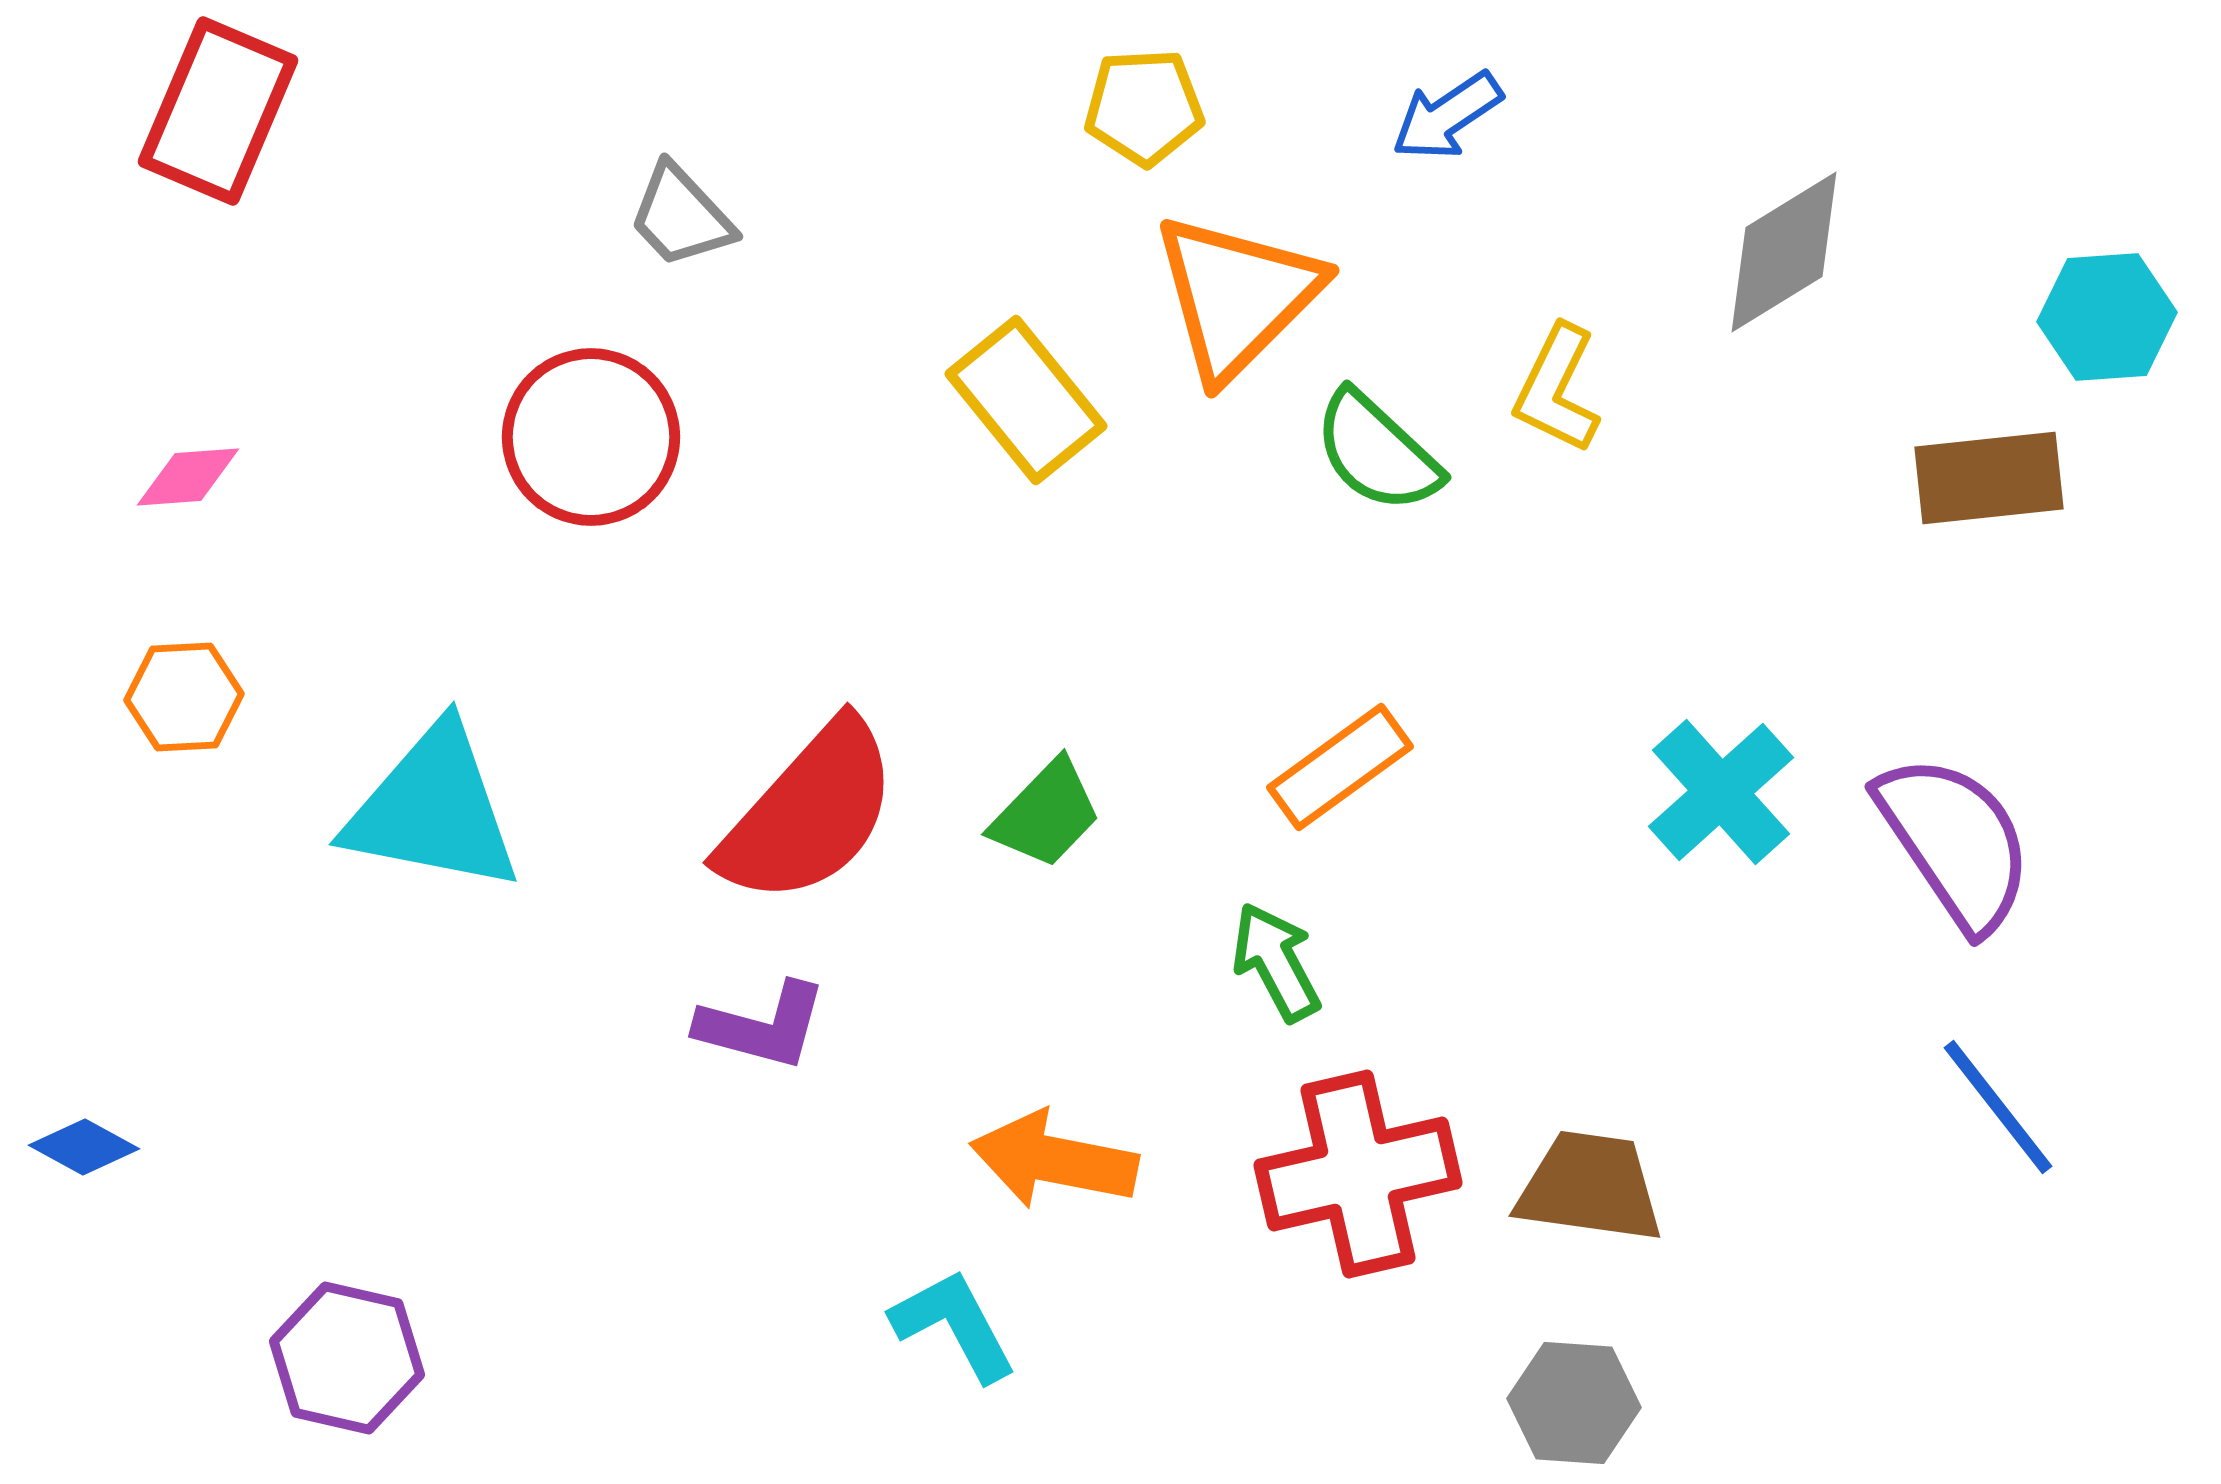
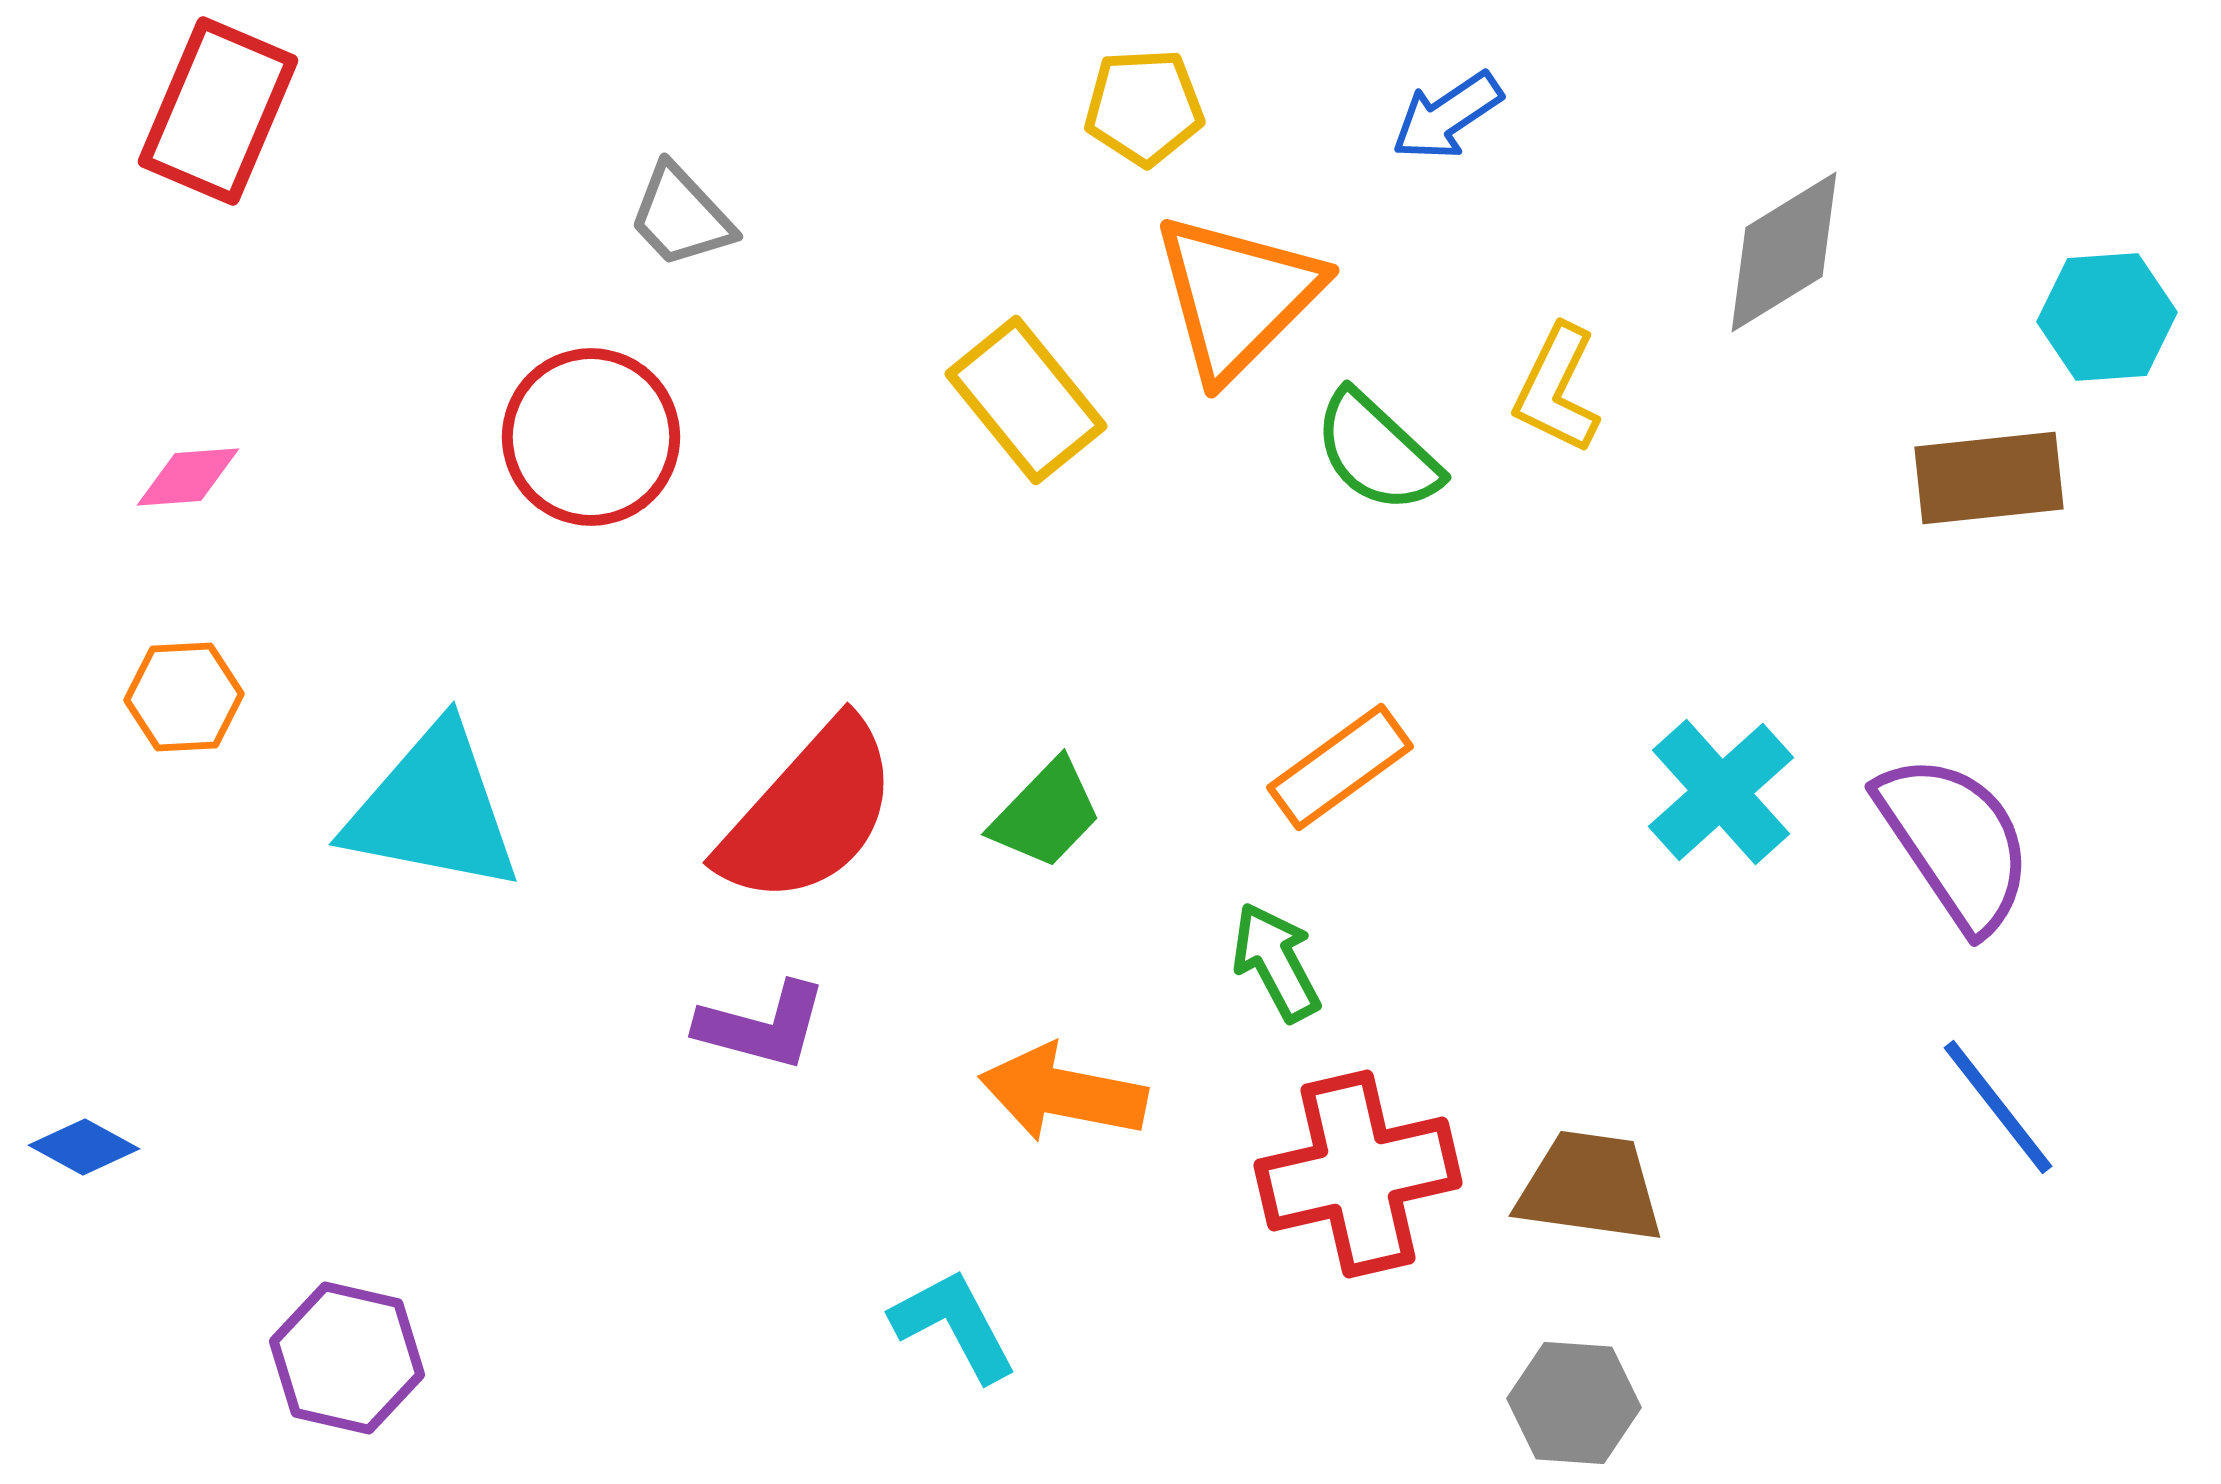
orange arrow: moved 9 px right, 67 px up
